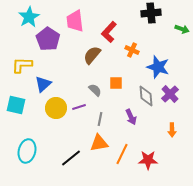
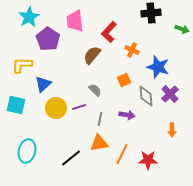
orange square: moved 8 px right, 3 px up; rotated 24 degrees counterclockwise
purple arrow: moved 4 px left, 2 px up; rotated 56 degrees counterclockwise
